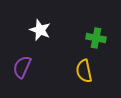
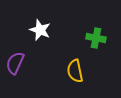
purple semicircle: moved 7 px left, 4 px up
yellow semicircle: moved 9 px left
